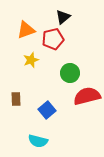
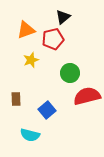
cyan semicircle: moved 8 px left, 6 px up
